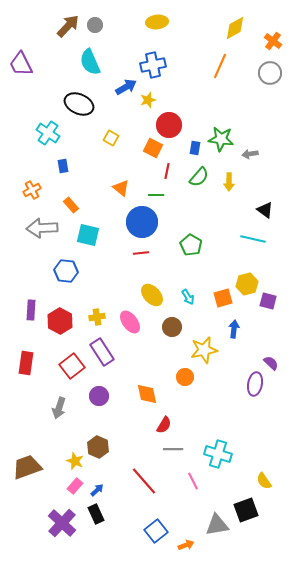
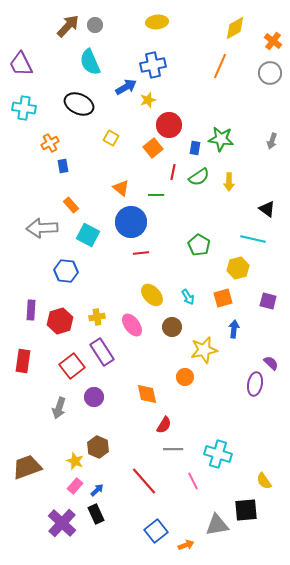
cyan cross at (48, 133): moved 24 px left, 25 px up; rotated 25 degrees counterclockwise
orange square at (153, 148): rotated 24 degrees clockwise
gray arrow at (250, 154): moved 22 px right, 13 px up; rotated 63 degrees counterclockwise
red line at (167, 171): moved 6 px right, 1 px down
green semicircle at (199, 177): rotated 15 degrees clockwise
orange cross at (32, 190): moved 18 px right, 47 px up
black triangle at (265, 210): moved 2 px right, 1 px up
blue circle at (142, 222): moved 11 px left
cyan square at (88, 235): rotated 15 degrees clockwise
green pentagon at (191, 245): moved 8 px right
yellow hexagon at (247, 284): moved 9 px left, 16 px up
red hexagon at (60, 321): rotated 15 degrees clockwise
pink ellipse at (130, 322): moved 2 px right, 3 px down
red rectangle at (26, 363): moved 3 px left, 2 px up
purple circle at (99, 396): moved 5 px left, 1 px down
black square at (246, 510): rotated 15 degrees clockwise
